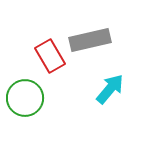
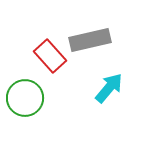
red rectangle: rotated 12 degrees counterclockwise
cyan arrow: moved 1 px left, 1 px up
